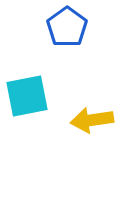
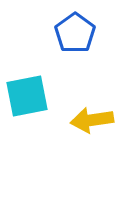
blue pentagon: moved 8 px right, 6 px down
